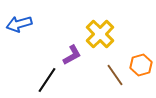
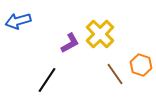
blue arrow: moved 1 px left, 3 px up
purple L-shape: moved 2 px left, 12 px up
orange hexagon: rotated 25 degrees counterclockwise
brown line: moved 1 px up
